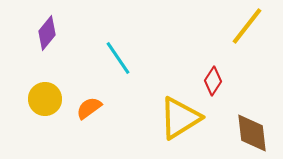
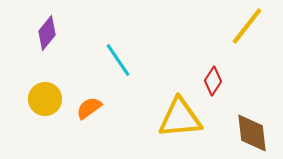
cyan line: moved 2 px down
yellow triangle: rotated 27 degrees clockwise
